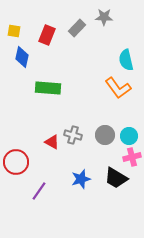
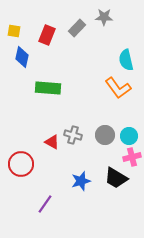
red circle: moved 5 px right, 2 px down
blue star: moved 2 px down
purple line: moved 6 px right, 13 px down
